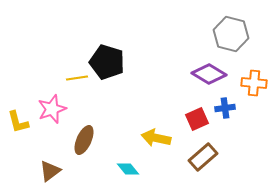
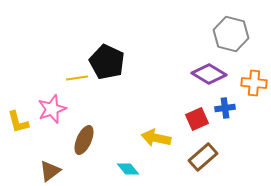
black pentagon: rotated 8 degrees clockwise
